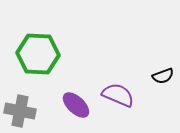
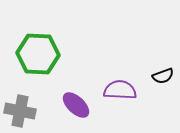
purple semicircle: moved 2 px right, 5 px up; rotated 20 degrees counterclockwise
